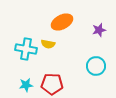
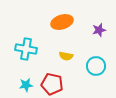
orange ellipse: rotated 10 degrees clockwise
yellow semicircle: moved 18 px right, 12 px down
red pentagon: rotated 10 degrees clockwise
